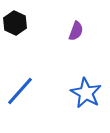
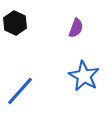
purple semicircle: moved 3 px up
blue star: moved 2 px left, 17 px up
